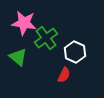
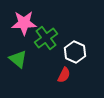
pink star: rotated 10 degrees counterclockwise
green triangle: moved 2 px down
